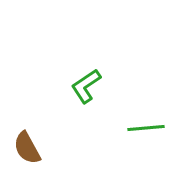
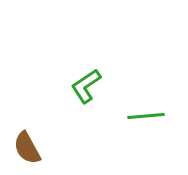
green line: moved 12 px up
